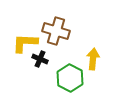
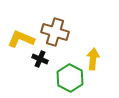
brown cross: moved 1 px left, 1 px down
yellow L-shape: moved 4 px left, 4 px up; rotated 20 degrees clockwise
